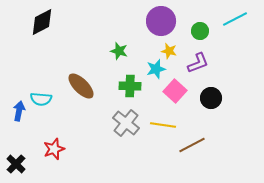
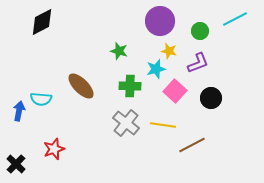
purple circle: moved 1 px left
